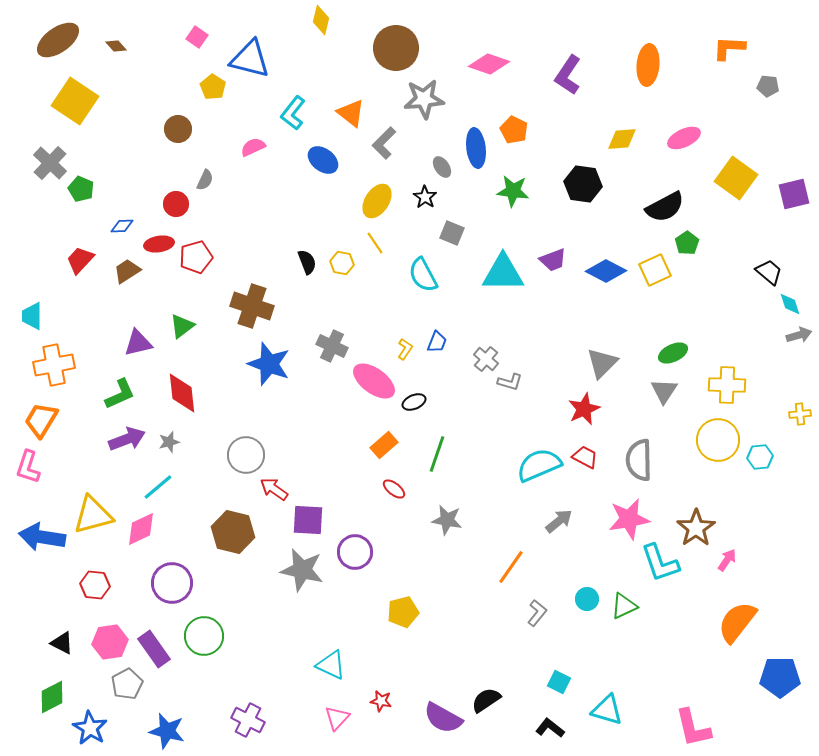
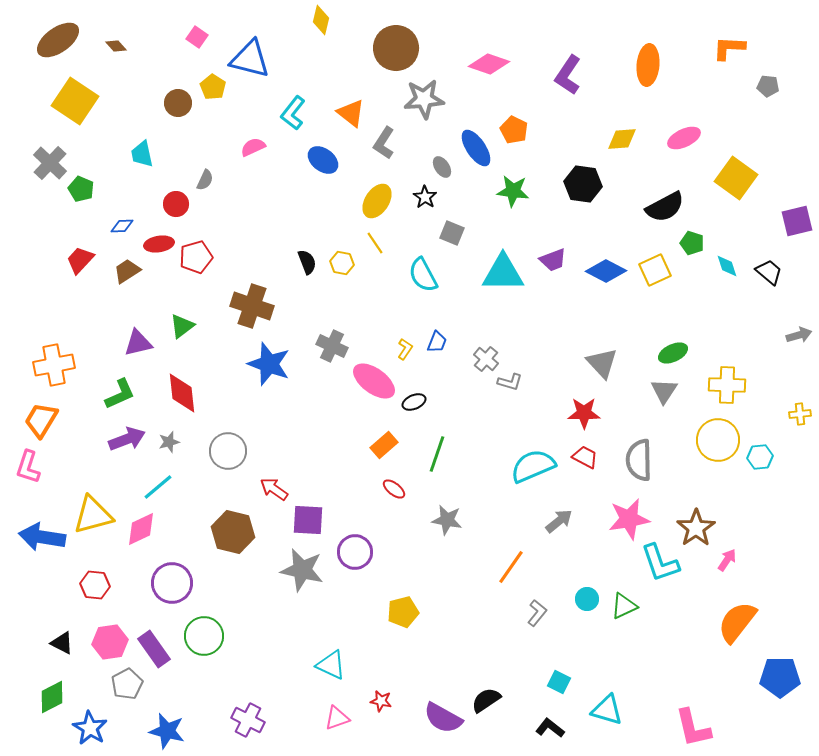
brown circle at (178, 129): moved 26 px up
gray L-shape at (384, 143): rotated 12 degrees counterclockwise
blue ellipse at (476, 148): rotated 27 degrees counterclockwise
purple square at (794, 194): moved 3 px right, 27 px down
green pentagon at (687, 243): moved 5 px right; rotated 20 degrees counterclockwise
cyan diamond at (790, 304): moved 63 px left, 38 px up
cyan trapezoid at (32, 316): moved 110 px right, 162 px up; rotated 12 degrees counterclockwise
gray triangle at (602, 363): rotated 28 degrees counterclockwise
red star at (584, 409): moved 4 px down; rotated 24 degrees clockwise
gray circle at (246, 455): moved 18 px left, 4 px up
cyan semicircle at (539, 465): moved 6 px left, 1 px down
pink triangle at (337, 718): rotated 28 degrees clockwise
